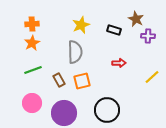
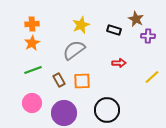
gray semicircle: moved 1 px left, 2 px up; rotated 125 degrees counterclockwise
orange square: rotated 12 degrees clockwise
